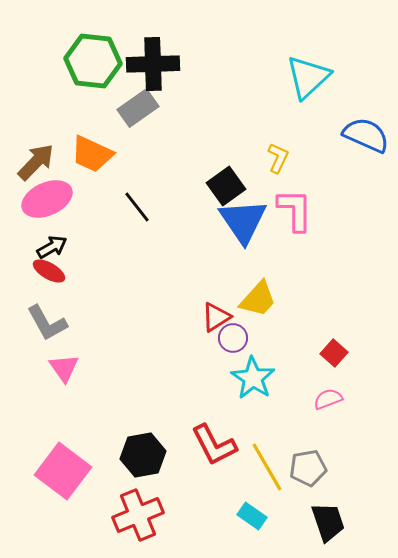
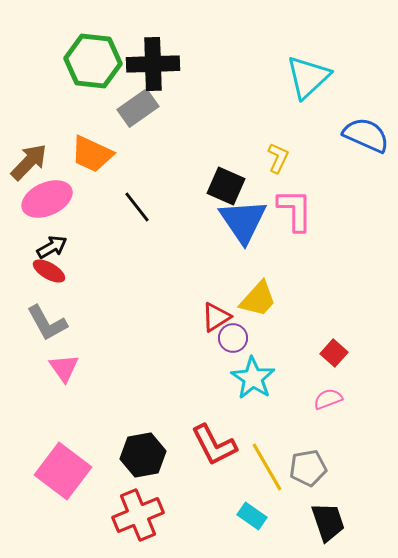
brown arrow: moved 7 px left
black square: rotated 30 degrees counterclockwise
